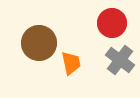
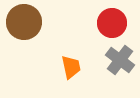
brown circle: moved 15 px left, 21 px up
orange trapezoid: moved 4 px down
